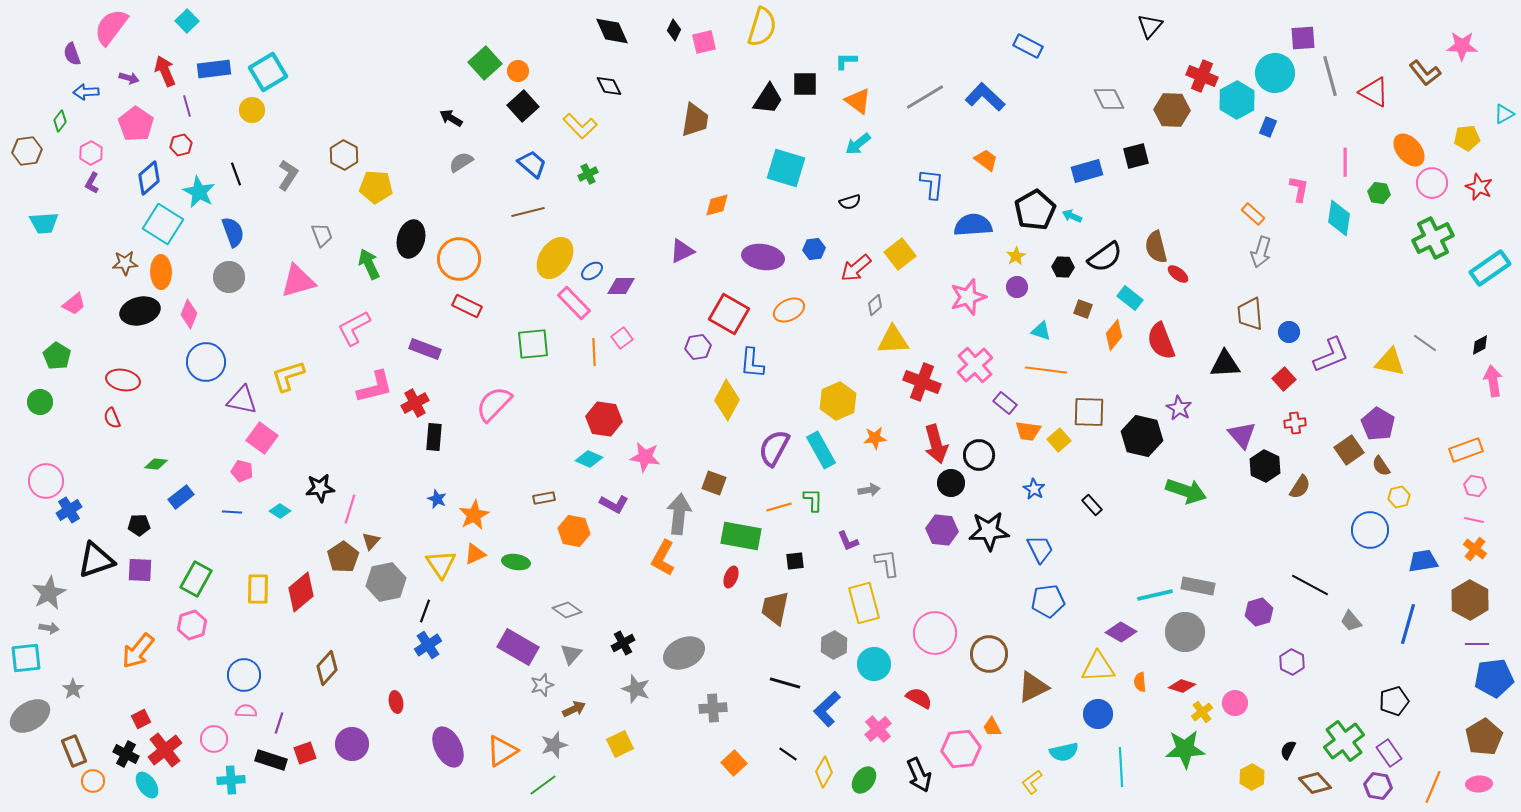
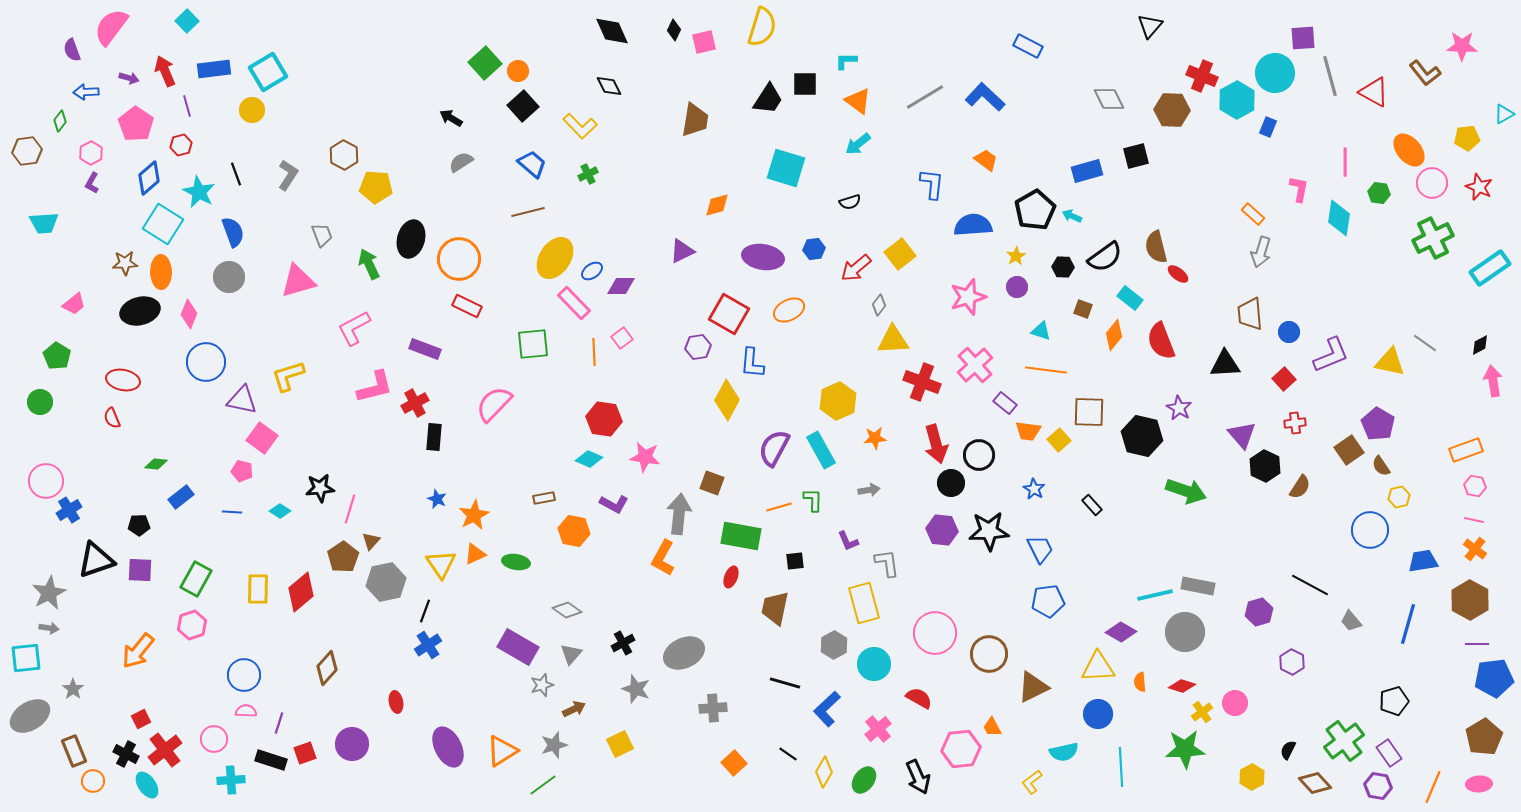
purple semicircle at (72, 54): moved 4 px up
gray diamond at (875, 305): moved 4 px right; rotated 10 degrees counterclockwise
brown square at (714, 483): moved 2 px left
black arrow at (919, 775): moved 1 px left, 2 px down
